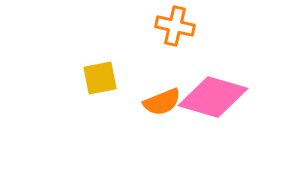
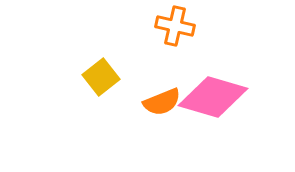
yellow square: moved 1 px right, 1 px up; rotated 27 degrees counterclockwise
